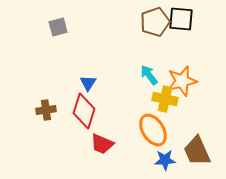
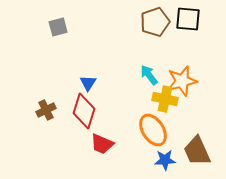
black square: moved 7 px right
brown cross: rotated 18 degrees counterclockwise
